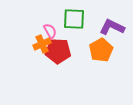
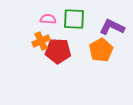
pink semicircle: moved 2 px left, 12 px up; rotated 56 degrees counterclockwise
orange cross: moved 1 px left, 3 px up
